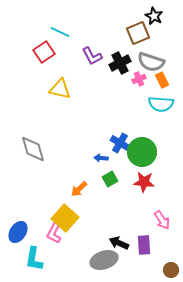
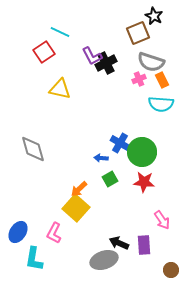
black cross: moved 14 px left
yellow square: moved 11 px right, 10 px up
